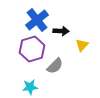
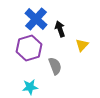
blue cross: moved 1 px left, 1 px up; rotated 10 degrees counterclockwise
black arrow: moved 1 px left, 2 px up; rotated 112 degrees counterclockwise
purple hexagon: moved 3 px left, 1 px up
gray semicircle: rotated 66 degrees counterclockwise
